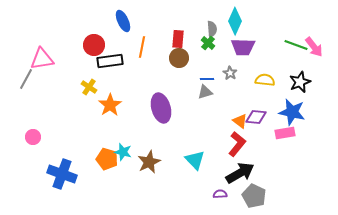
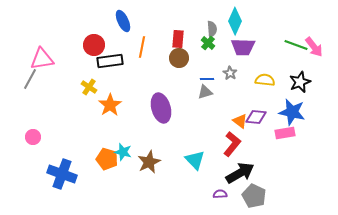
gray line: moved 4 px right
red L-shape: moved 5 px left
